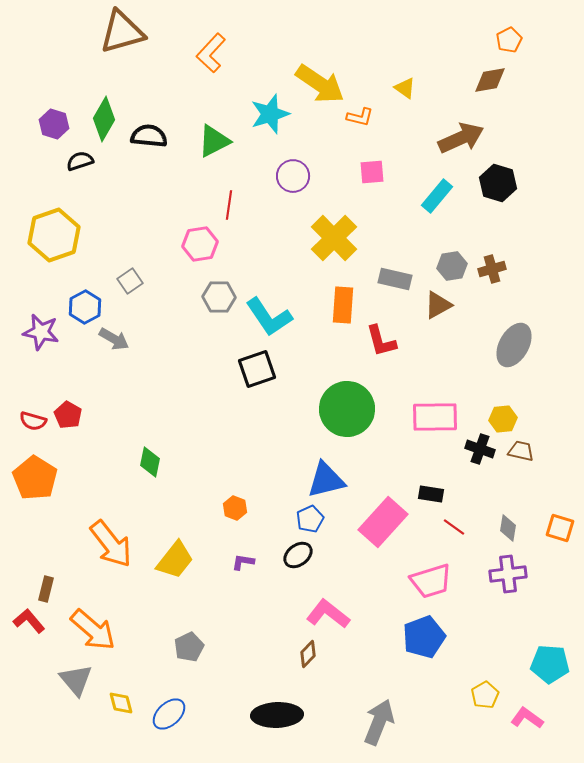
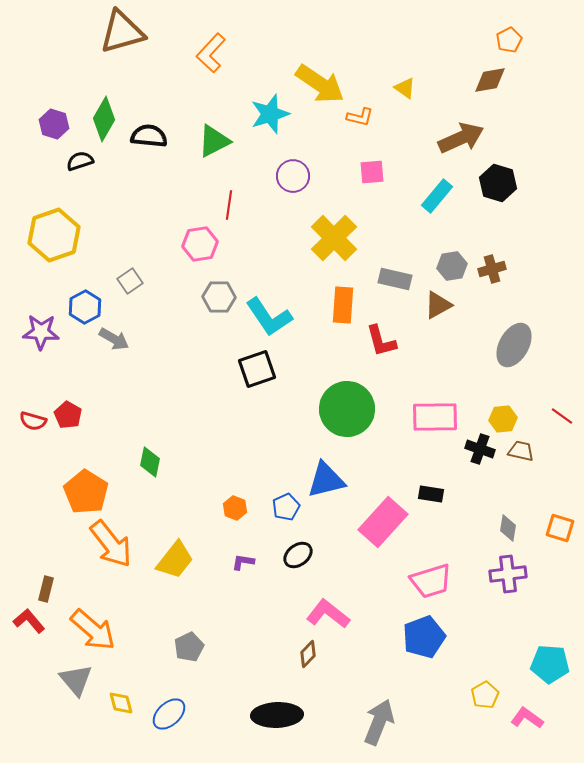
purple star at (41, 332): rotated 9 degrees counterclockwise
orange pentagon at (35, 478): moved 51 px right, 14 px down
blue pentagon at (310, 519): moved 24 px left, 12 px up
red line at (454, 527): moved 108 px right, 111 px up
